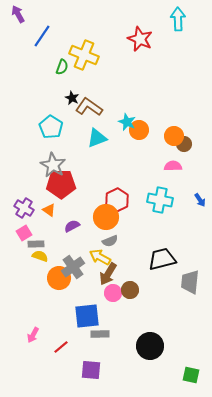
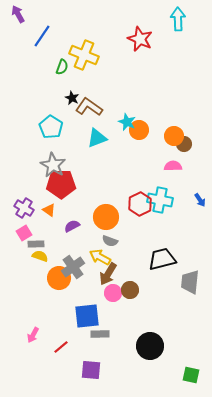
red hexagon at (117, 200): moved 23 px right, 4 px down
gray semicircle at (110, 241): rotated 42 degrees clockwise
